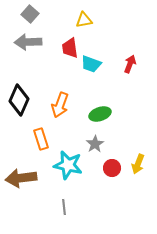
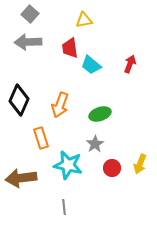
cyan trapezoid: moved 1 px down; rotated 20 degrees clockwise
orange rectangle: moved 1 px up
yellow arrow: moved 2 px right
